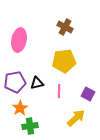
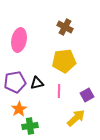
purple square: moved 1 px left, 1 px down; rotated 32 degrees clockwise
orange star: moved 1 px left, 1 px down
